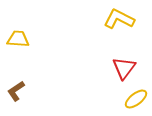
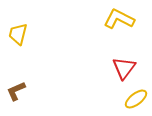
yellow trapezoid: moved 5 px up; rotated 80 degrees counterclockwise
brown L-shape: rotated 10 degrees clockwise
